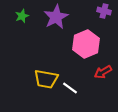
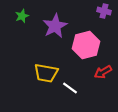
purple star: moved 1 px left, 9 px down
pink hexagon: moved 1 px down; rotated 8 degrees clockwise
yellow trapezoid: moved 6 px up
